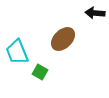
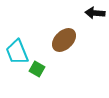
brown ellipse: moved 1 px right, 1 px down
green square: moved 3 px left, 3 px up
